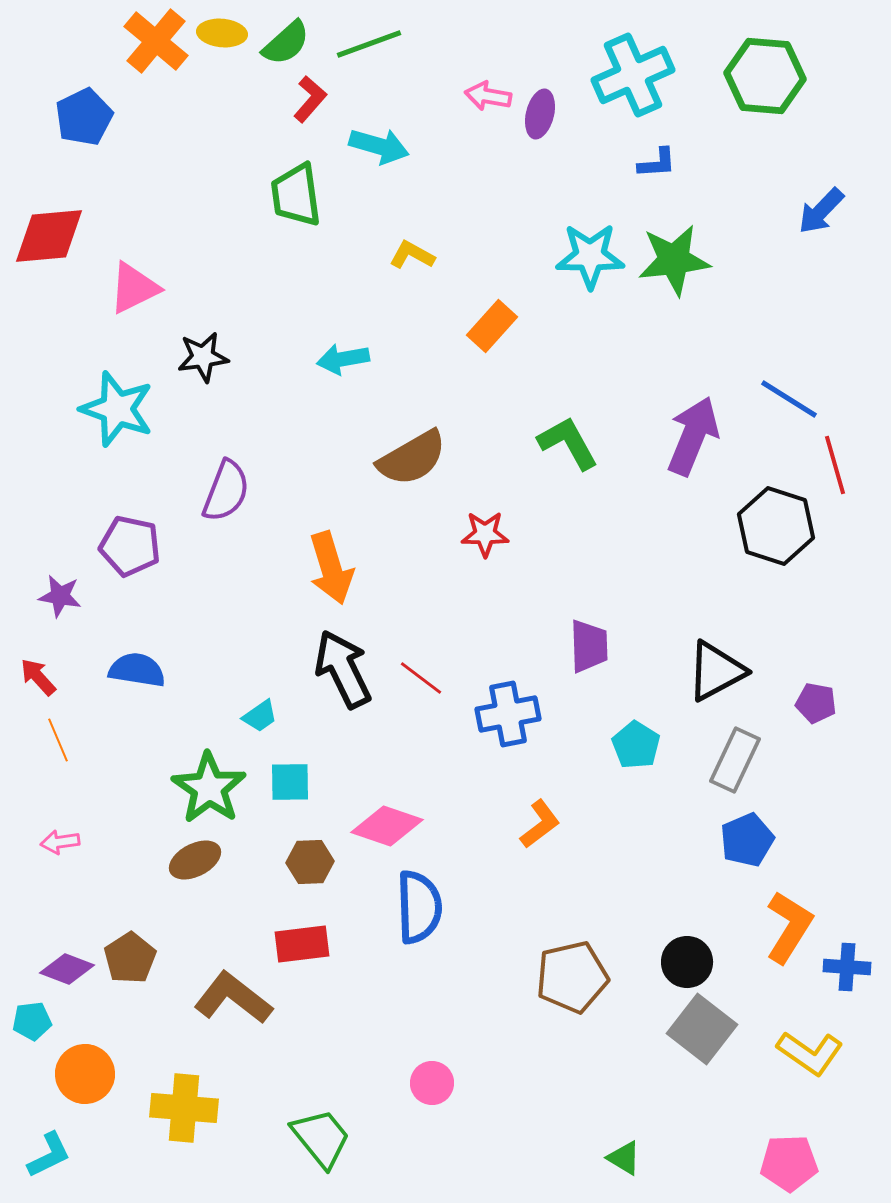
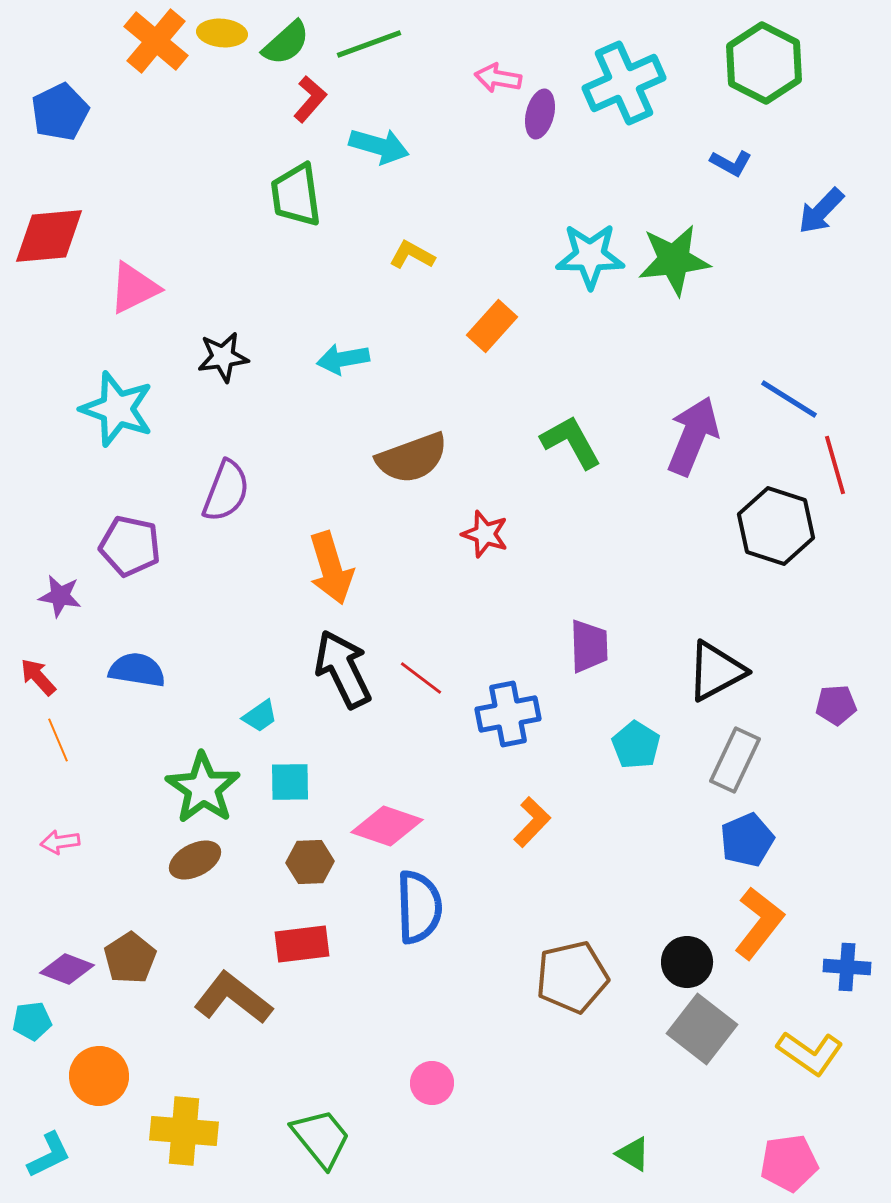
cyan cross at (633, 75): moved 9 px left, 8 px down
green hexagon at (765, 76): moved 1 px left, 13 px up; rotated 22 degrees clockwise
pink arrow at (488, 96): moved 10 px right, 18 px up
blue pentagon at (84, 117): moved 24 px left, 5 px up
blue L-shape at (657, 163): moved 74 px right; rotated 33 degrees clockwise
black star at (203, 357): moved 20 px right
green L-shape at (568, 443): moved 3 px right, 1 px up
brown semicircle at (412, 458): rotated 10 degrees clockwise
red star at (485, 534): rotated 18 degrees clockwise
purple pentagon at (816, 703): moved 20 px right, 2 px down; rotated 15 degrees counterclockwise
green star at (209, 788): moved 6 px left
orange L-shape at (540, 824): moved 8 px left, 2 px up; rotated 9 degrees counterclockwise
orange L-shape at (789, 927): moved 30 px left, 4 px up; rotated 6 degrees clockwise
orange circle at (85, 1074): moved 14 px right, 2 px down
yellow cross at (184, 1108): moved 23 px down
green triangle at (624, 1158): moved 9 px right, 4 px up
pink pentagon at (789, 1163): rotated 6 degrees counterclockwise
